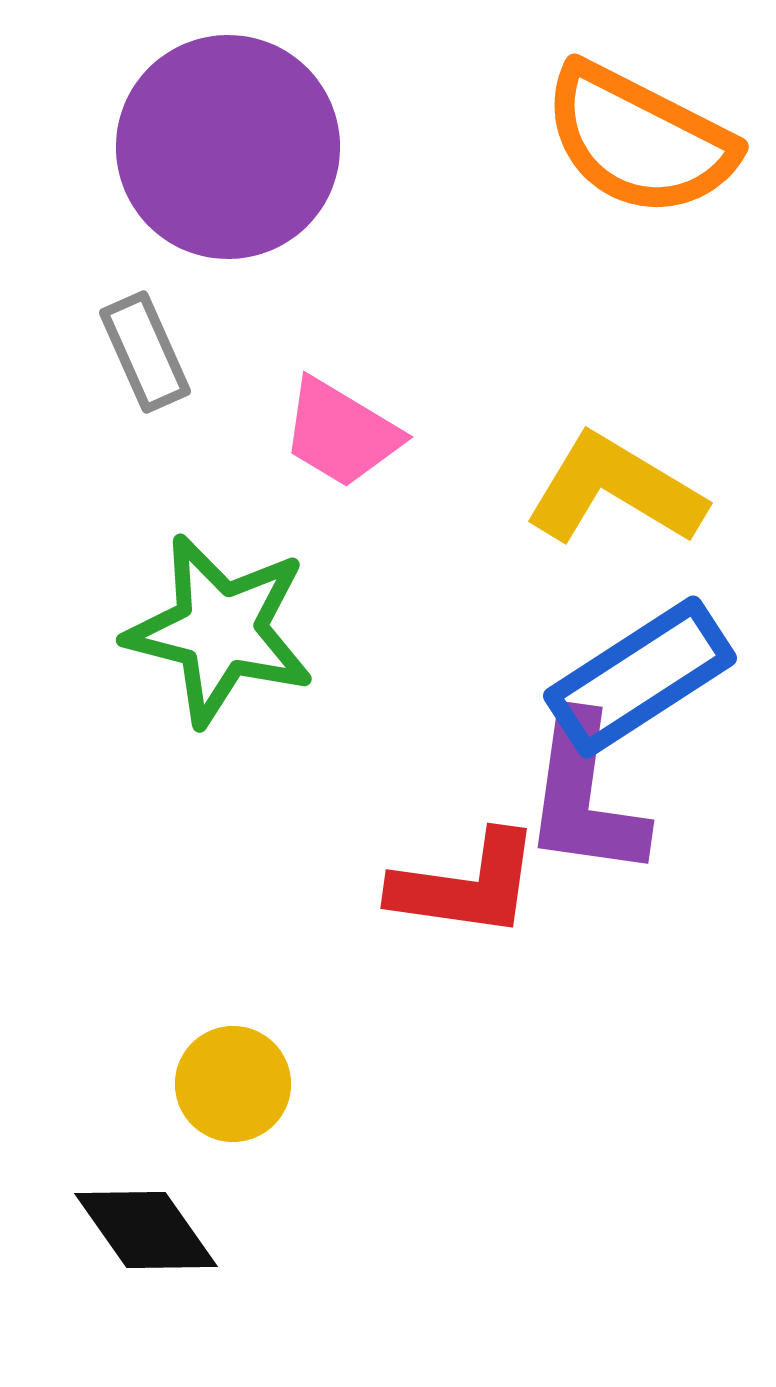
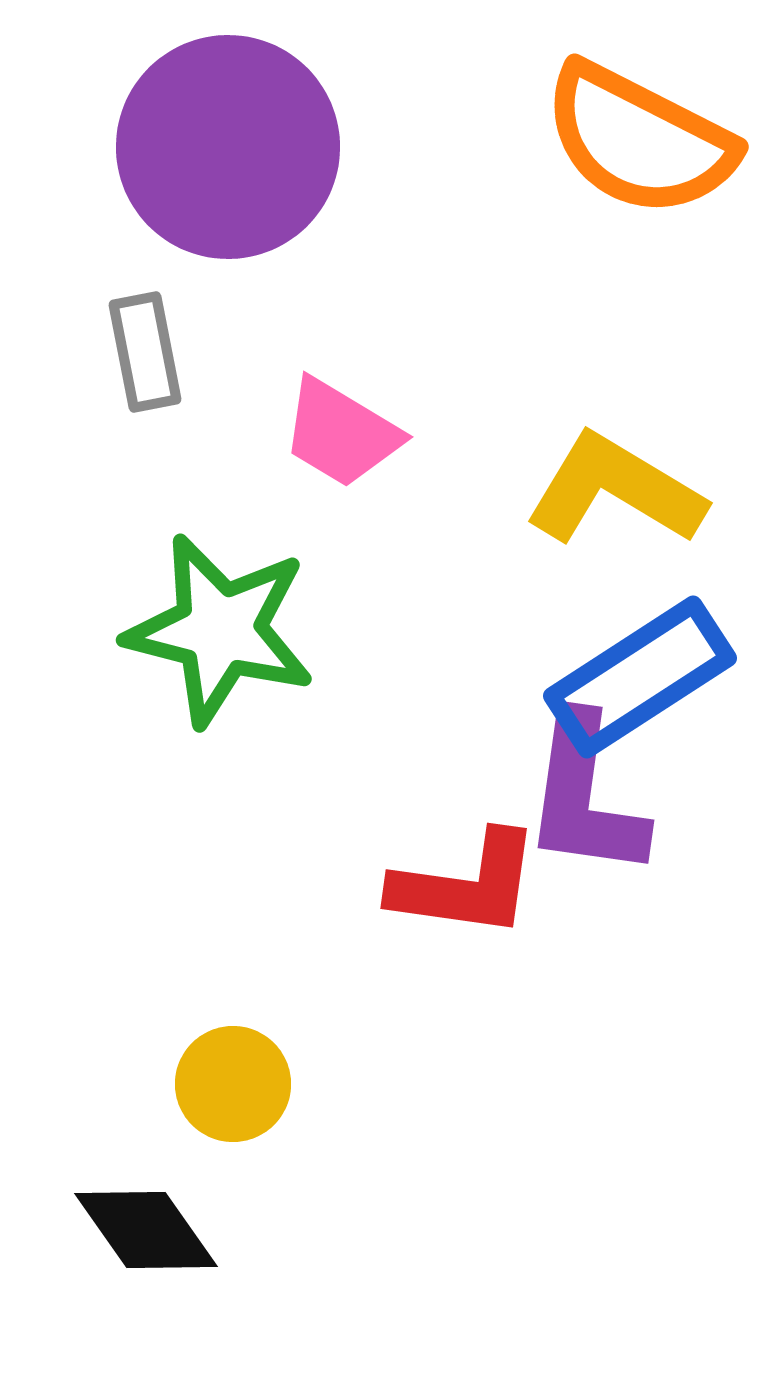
gray rectangle: rotated 13 degrees clockwise
